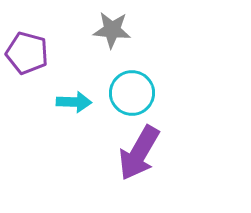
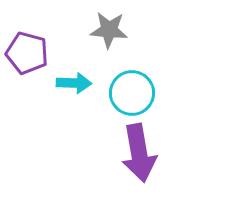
gray star: moved 3 px left
cyan arrow: moved 19 px up
purple arrow: rotated 40 degrees counterclockwise
